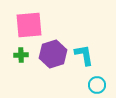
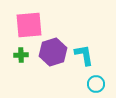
purple hexagon: moved 2 px up
cyan circle: moved 1 px left, 1 px up
